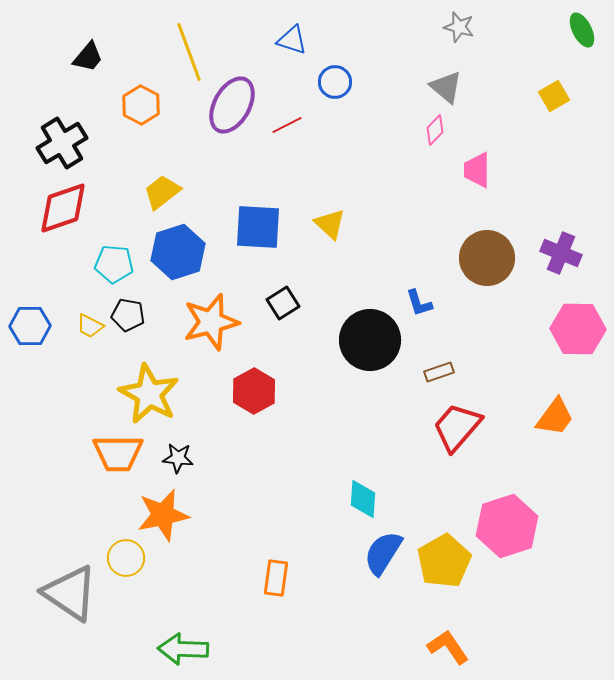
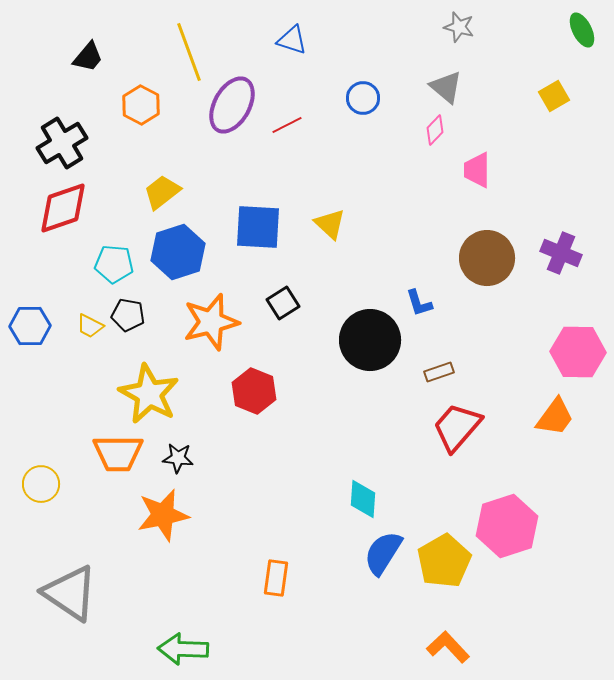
blue circle at (335, 82): moved 28 px right, 16 px down
pink hexagon at (578, 329): moved 23 px down
red hexagon at (254, 391): rotated 9 degrees counterclockwise
yellow circle at (126, 558): moved 85 px left, 74 px up
orange L-shape at (448, 647): rotated 9 degrees counterclockwise
